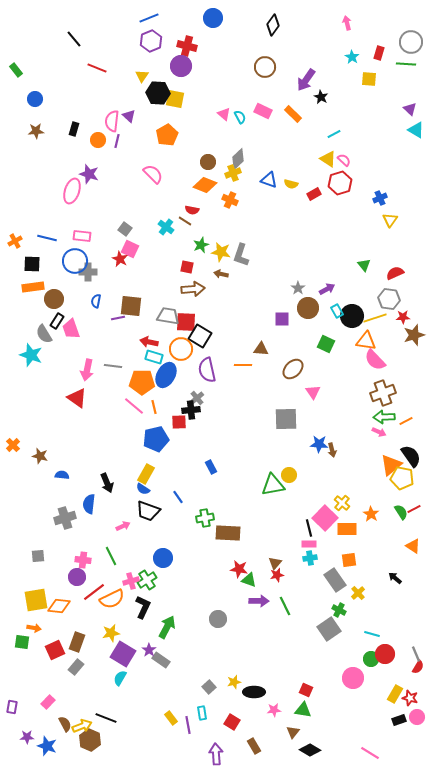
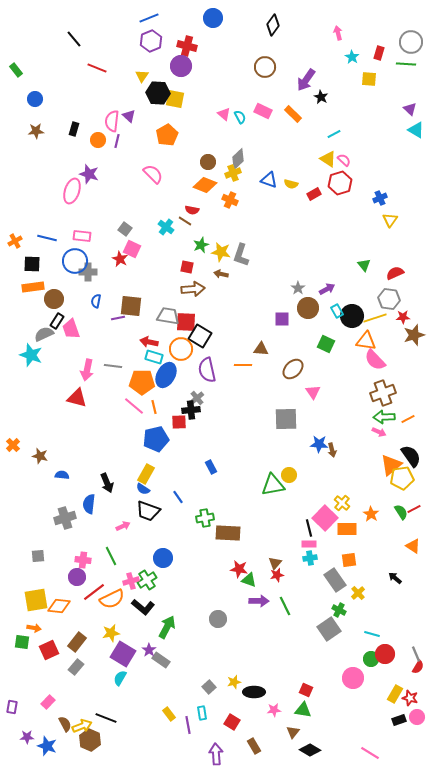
pink arrow at (347, 23): moved 9 px left, 10 px down
pink square at (130, 249): moved 2 px right
gray semicircle at (44, 334): rotated 96 degrees clockwise
red triangle at (77, 398): rotated 20 degrees counterclockwise
orange line at (406, 421): moved 2 px right, 2 px up
yellow pentagon at (402, 478): rotated 20 degrees counterclockwise
black L-shape at (143, 607): rotated 105 degrees clockwise
brown rectangle at (77, 642): rotated 18 degrees clockwise
red square at (55, 650): moved 6 px left
yellow rectangle at (171, 718): moved 2 px left, 4 px up
